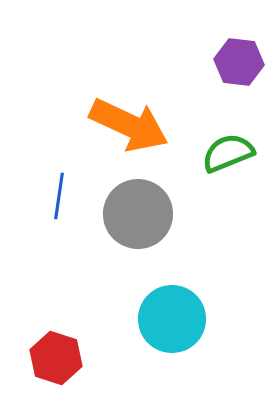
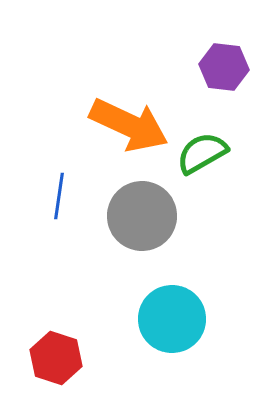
purple hexagon: moved 15 px left, 5 px down
green semicircle: moved 26 px left; rotated 8 degrees counterclockwise
gray circle: moved 4 px right, 2 px down
